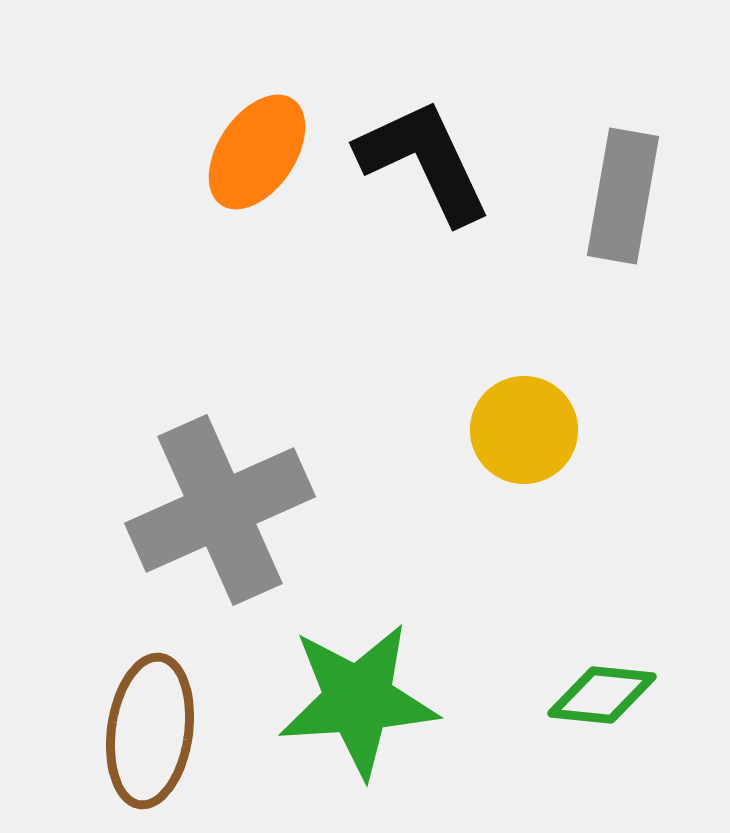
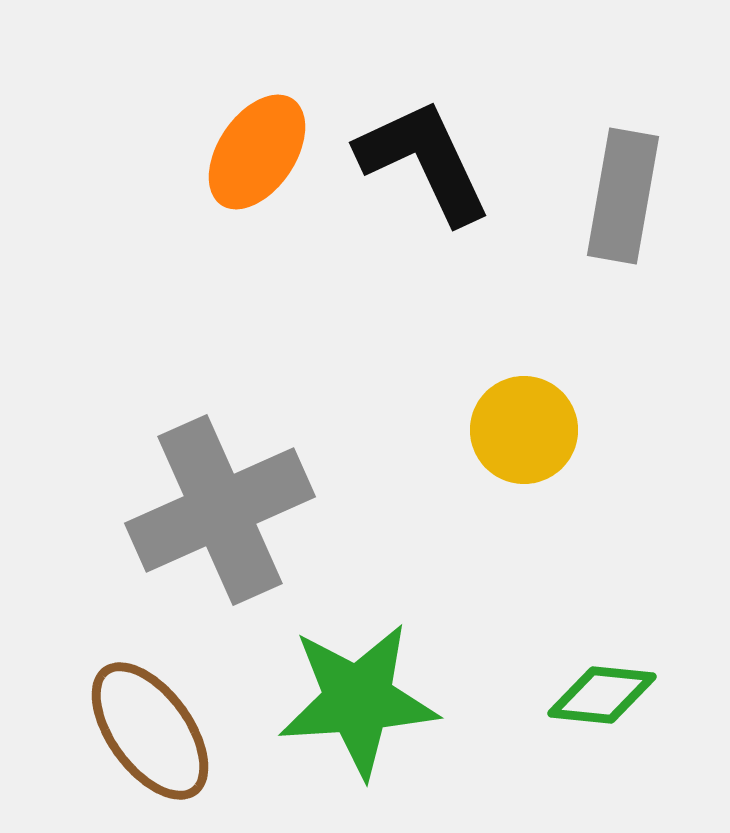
brown ellipse: rotated 44 degrees counterclockwise
